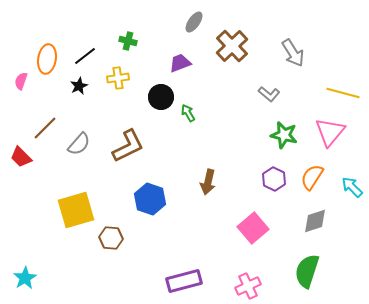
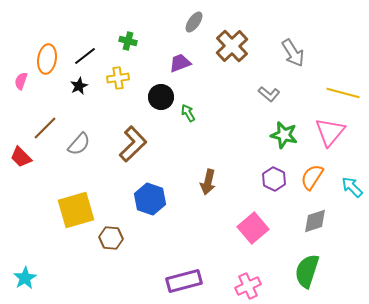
brown L-shape: moved 5 px right, 2 px up; rotated 18 degrees counterclockwise
